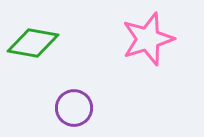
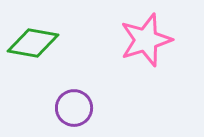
pink star: moved 2 px left, 1 px down
